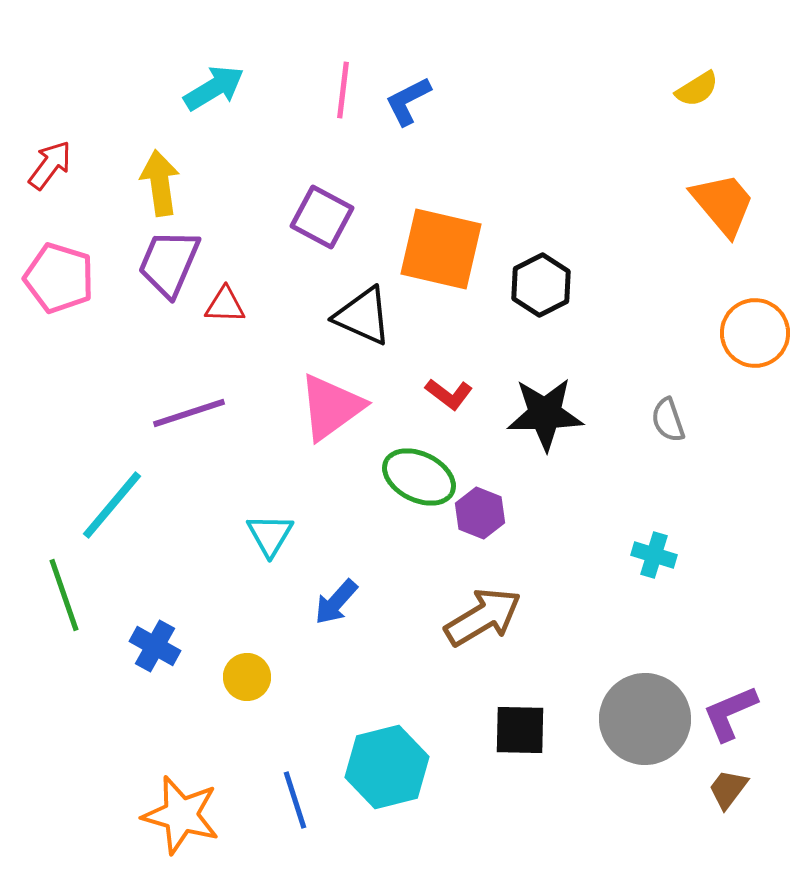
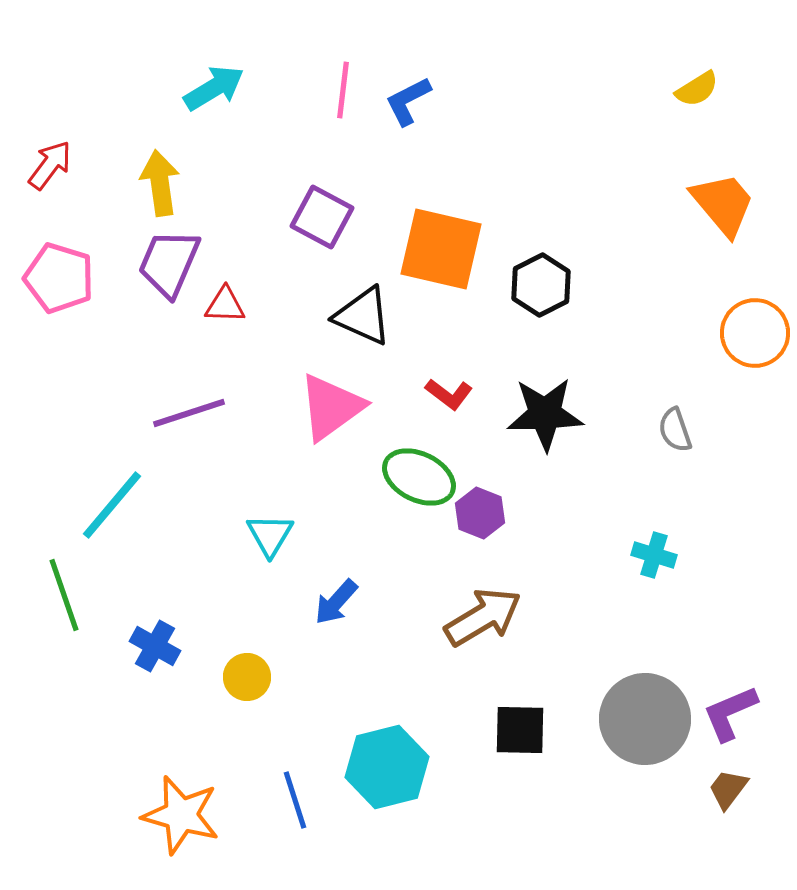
gray semicircle: moved 7 px right, 10 px down
